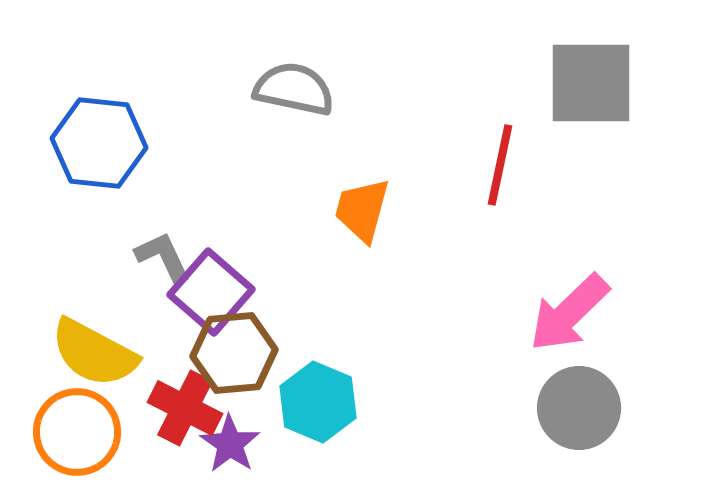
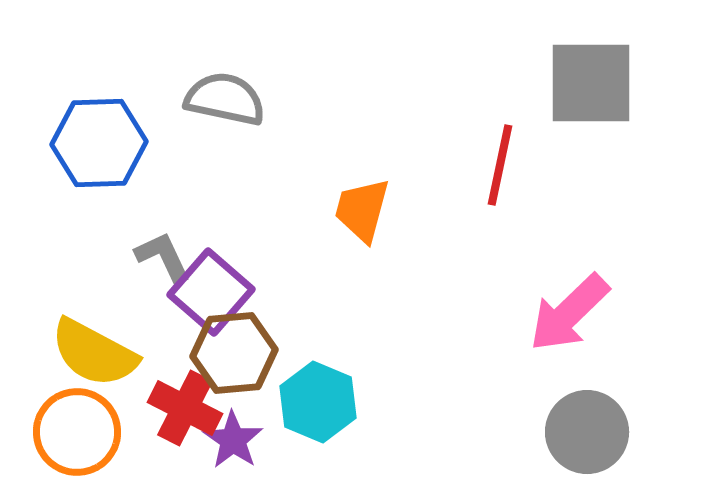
gray semicircle: moved 69 px left, 10 px down
blue hexagon: rotated 8 degrees counterclockwise
gray circle: moved 8 px right, 24 px down
purple star: moved 3 px right, 4 px up
